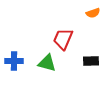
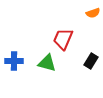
black rectangle: rotated 56 degrees counterclockwise
